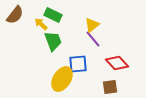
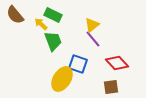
brown semicircle: rotated 102 degrees clockwise
blue square: rotated 24 degrees clockwise
brown square: moved 1 px right
